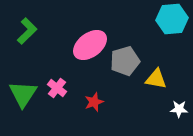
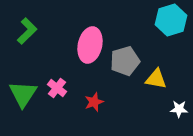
cyan hexagon: moved 1 px left, 1 px down; rotated 12 degrees counterclockwise
pink ellipse: rotated 40 degrees counterclockwise
